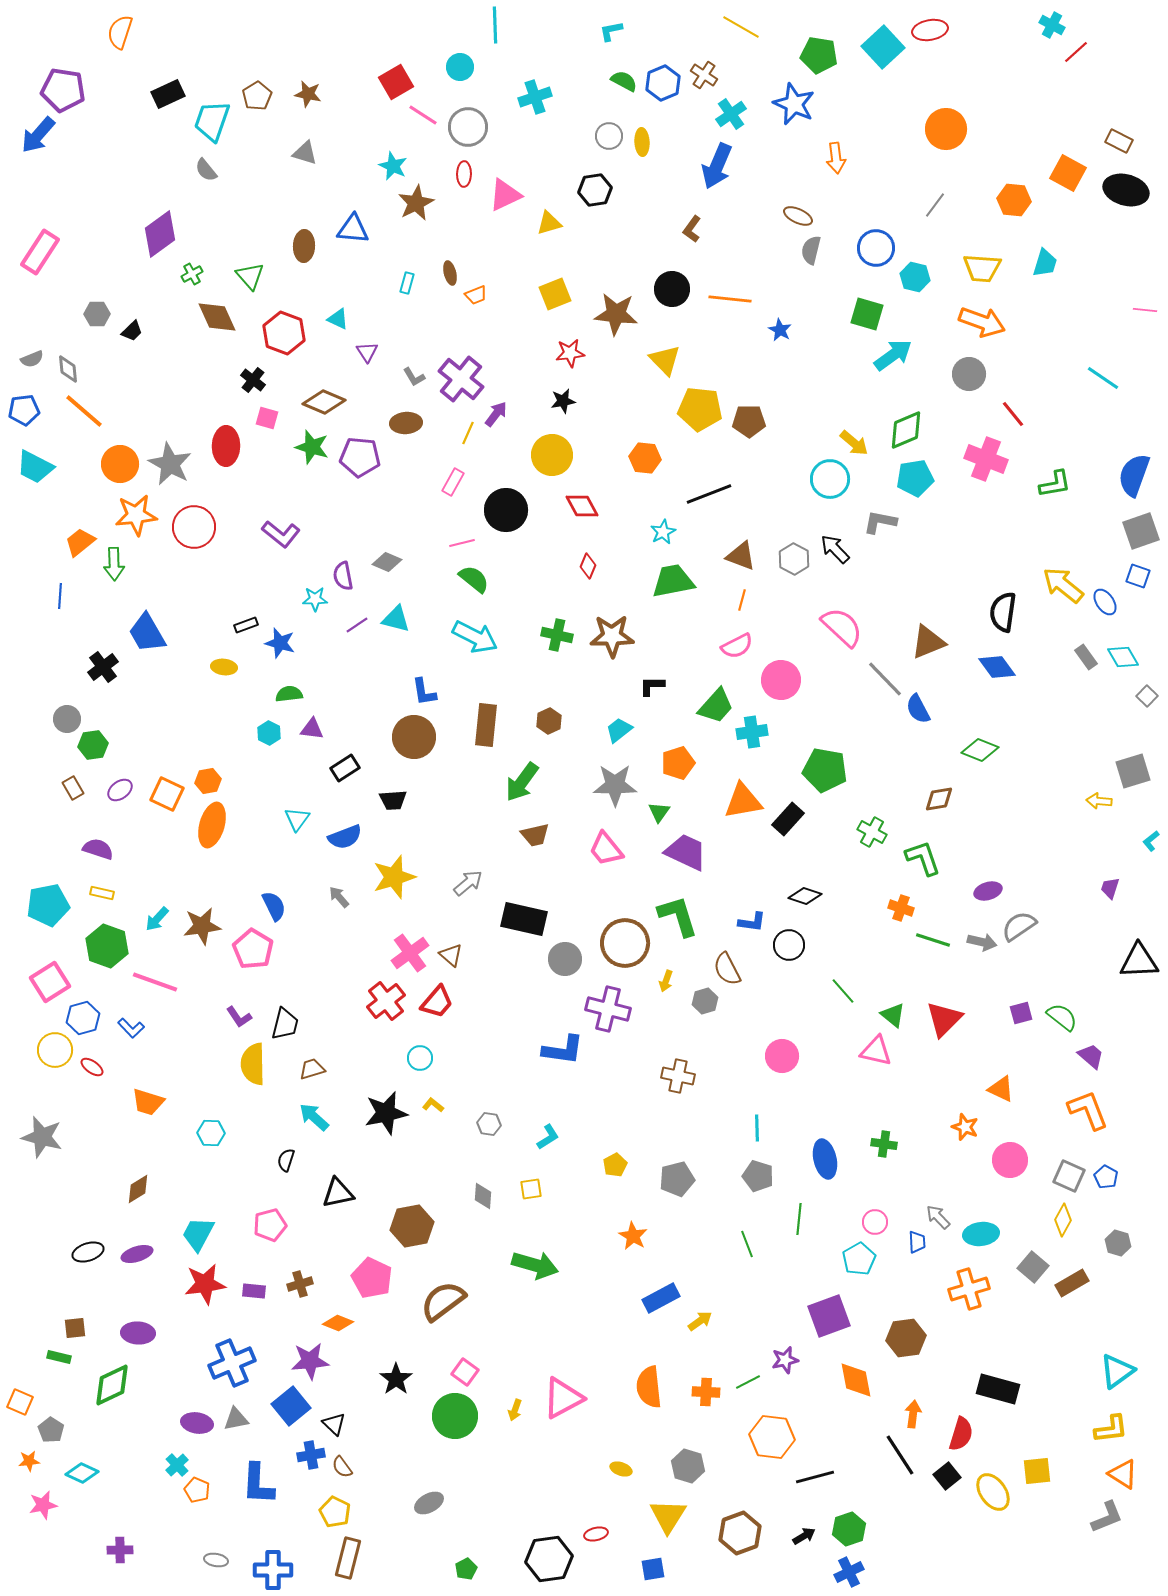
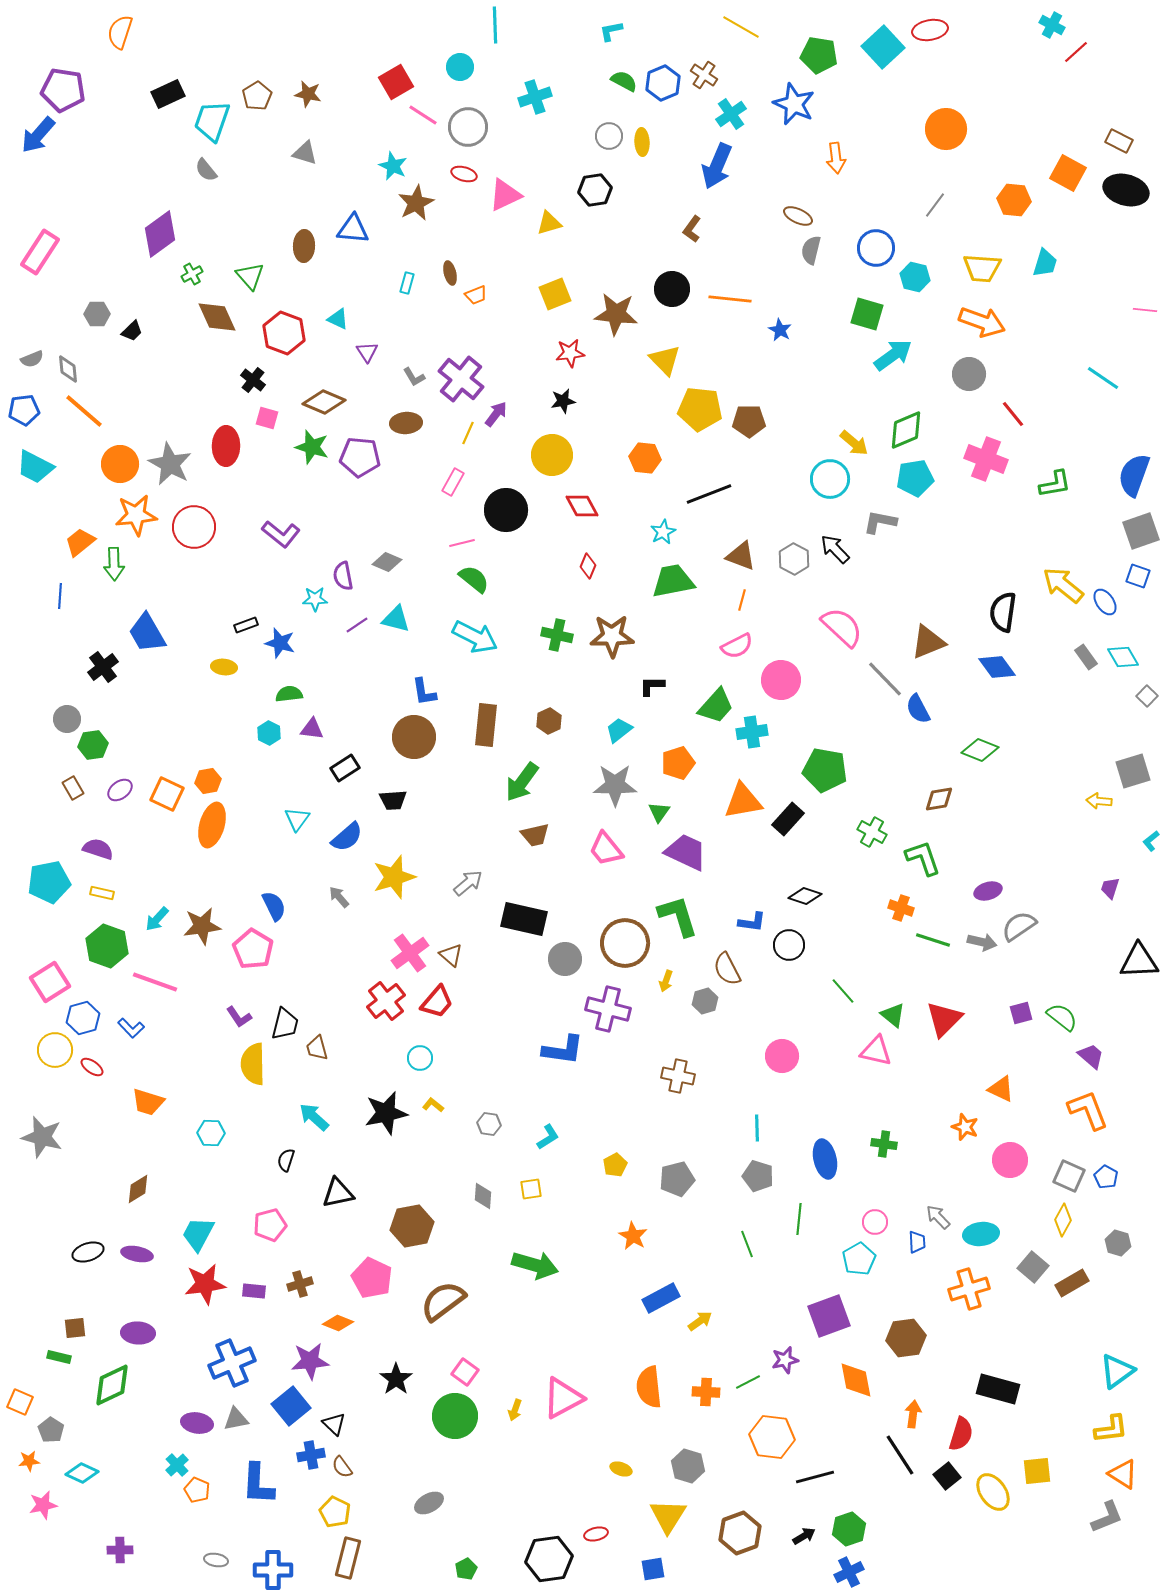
red ellipse at (464, 174): rotated 75 degrees counterclockwise
blue semicircle at (345, 837): moved 2 px right; rotated 20 degrees counterclockwise
cyan pentagon at (48, 905): moved 1 px right, 23 px up
brown trapezoid at (312, 1069): moved 5 px right, 21 px up; rotated 88 degrees counterclockwise
purple ellipse at (137, 1254): rotated 28 degrees clockwise
